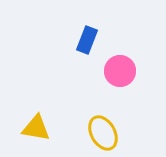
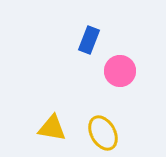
blue rectangle: moved 2 px right
yellow triangle: moved 16 px right
